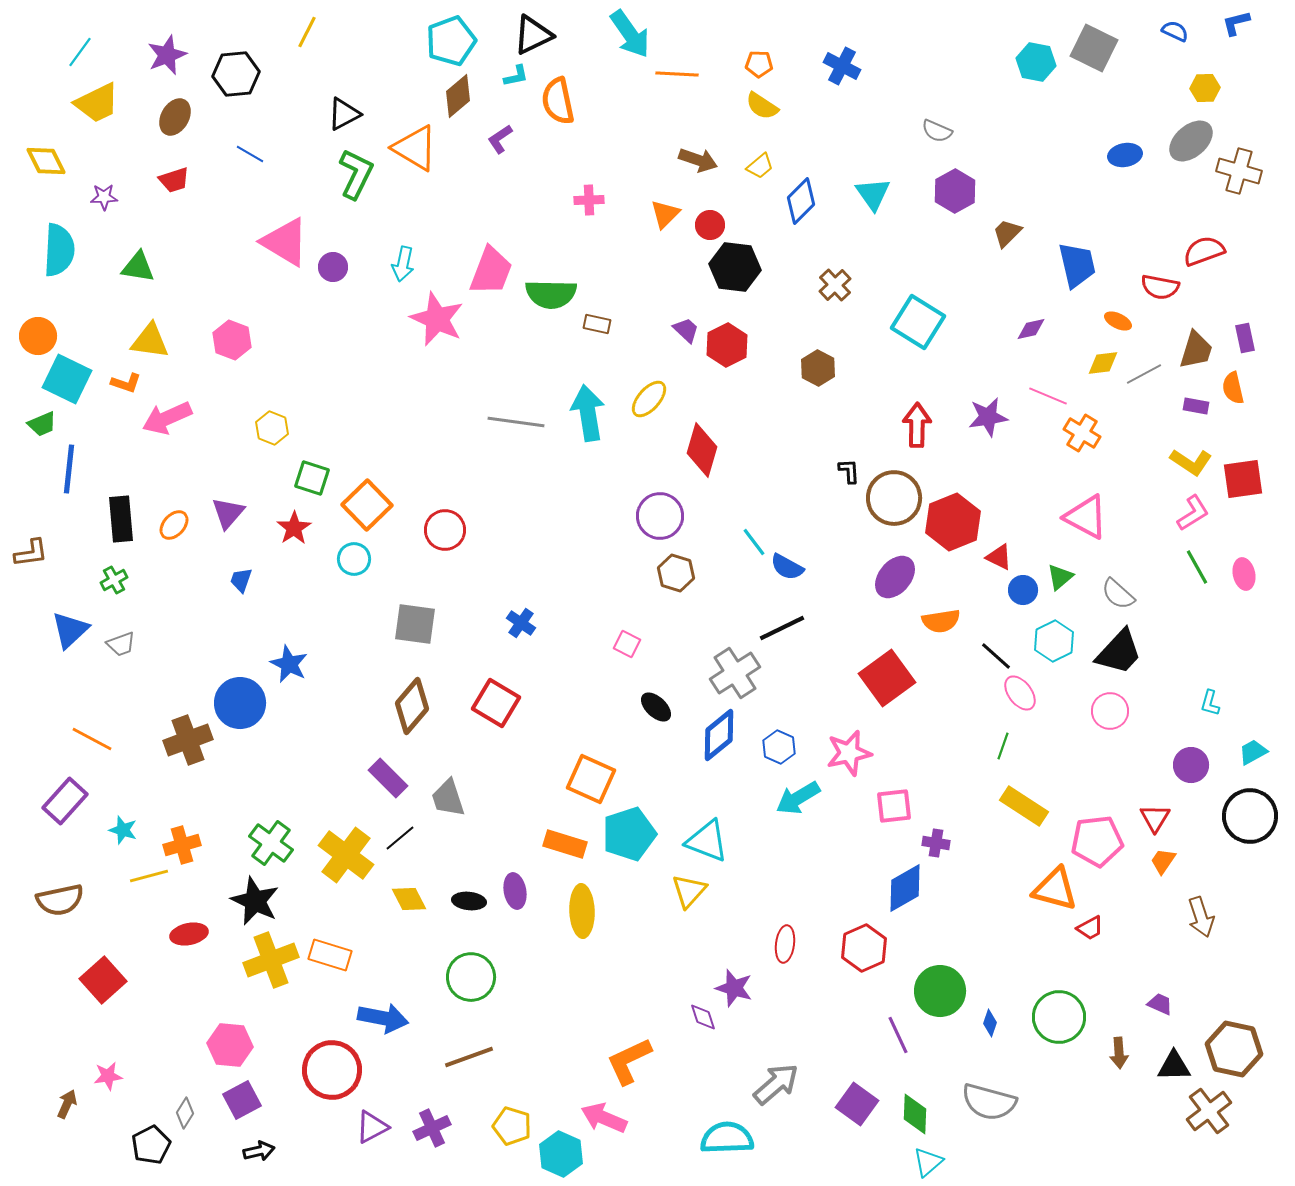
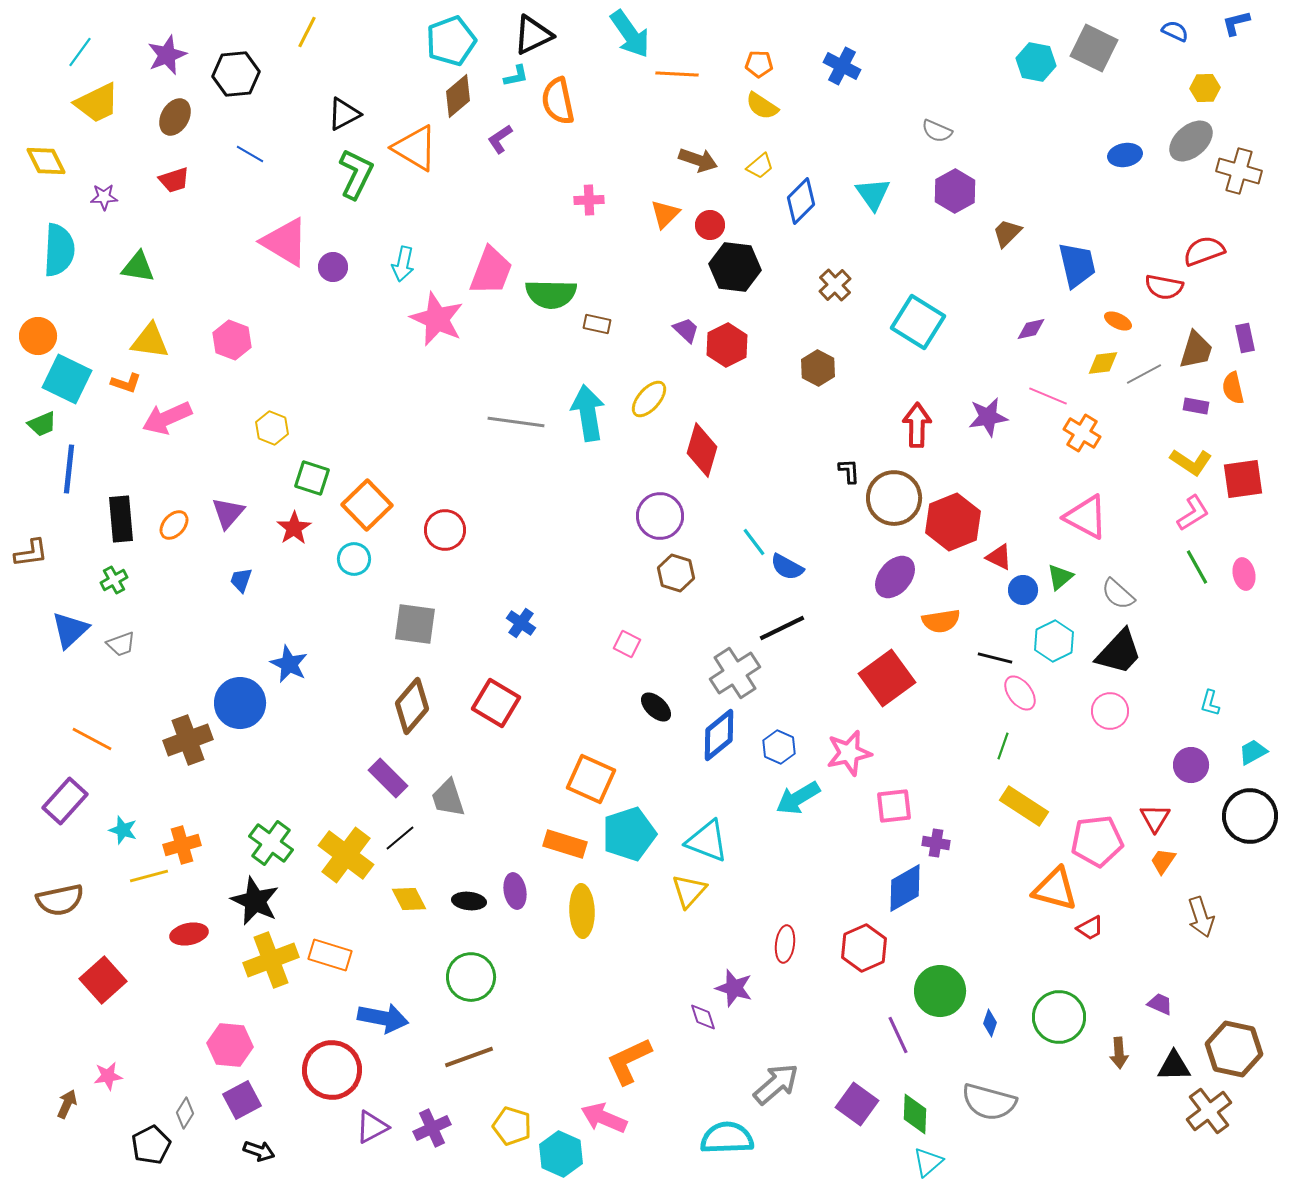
red semicircle at (1160, 287): moved 4 px right
black line at (996, 656): moved 1 px left, 2 px down; rotated 28 degrees counterclockwise
black arrow at (259, 1151): rotated 32 degrees clockwise
